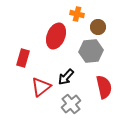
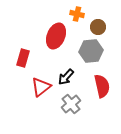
red semicircle: moved 2 px left, 1 px up
